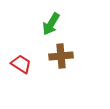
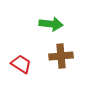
green arrow: rotated 115 degrees counterclockwise
